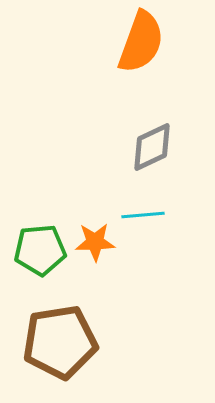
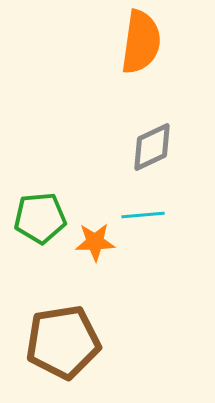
orange semicircle: rotated 12 degrees counterclockwise
green pentagon: moved 32 px up
brown pentagon: moved 3 px right
